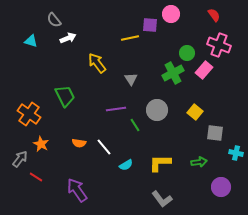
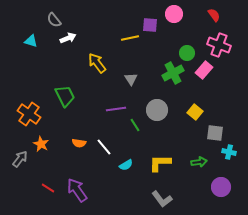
pink circle: moved 3 px right
cyan cross: moved 7 px left, 1 px up
red line: moved 12 px right, 11 px down
